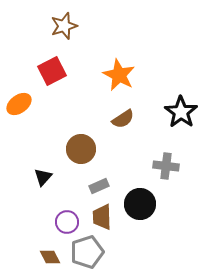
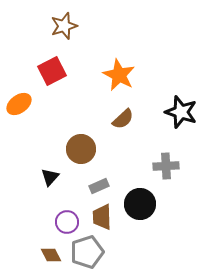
black star: rotated 16 degrees counterclockwise
brown semicircle: rotated 10 degrees counterclockwise
gray cross: rotated 10 degrees counterclockwise
black triangle: moved 7 px right
brown diamond: moved 1 px right, 2 px up
